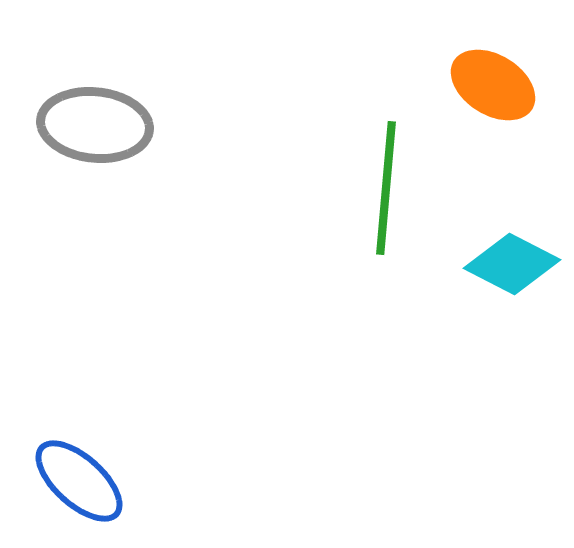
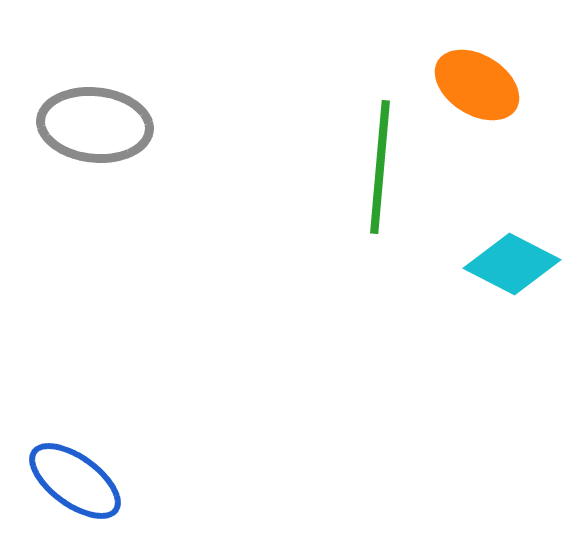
orange ellipse: moved 16 px left
green line: moved 6 px left, 21 px up
blue ellipse: moved 4 px left; rotated 6 degrees counterclockwise
